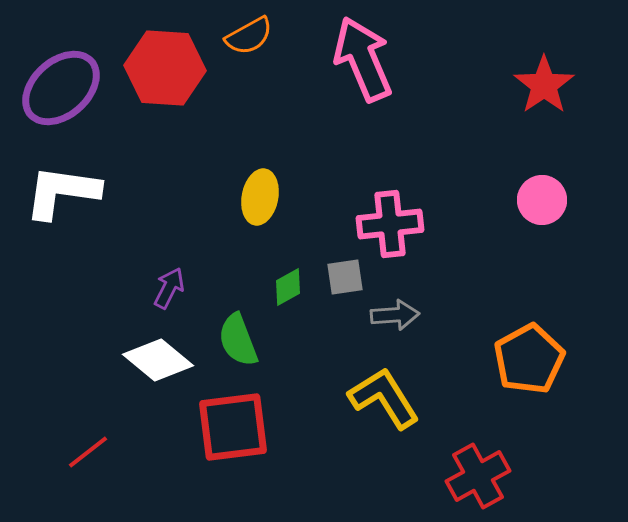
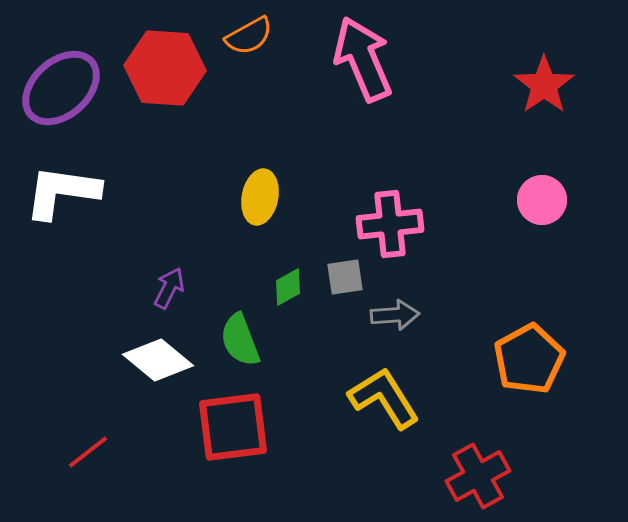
green semicircle: moved 2 px right
